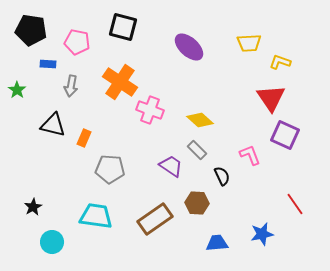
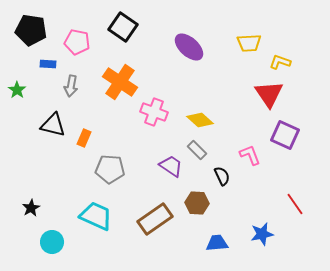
black square: rotated 20 degrees clockwise
red triangle: moved 2 px left, 4 px up
pink cross: moved 4 px right, 2 px down
black star: moved 2 px left, 1 px down
cyan trapezoid: rotated 16 degrees clockwise
